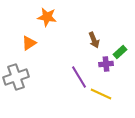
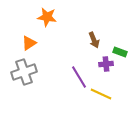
green rectangle: rotated 64 degrees clockwise
gray cross: moved 8 px right, 5 px up
